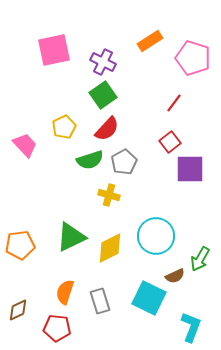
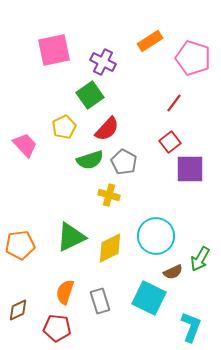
green square: moved 13 px left
gray pentagon: rotated 15 degrees counterclockwise
brown semicircle: moved 2 px left, 4 px up
